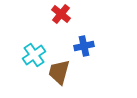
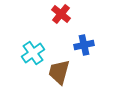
blue cross: moved 1 px up
cyan cross: moved 1 px left, 2 px up
